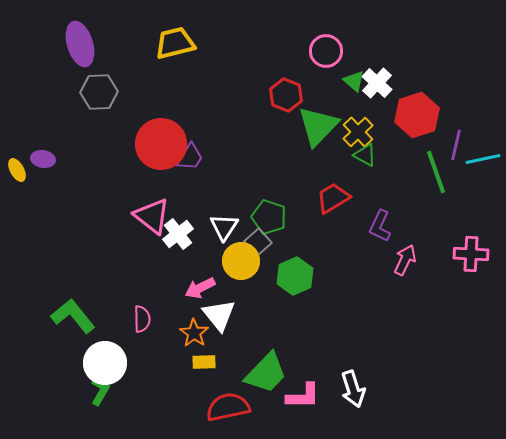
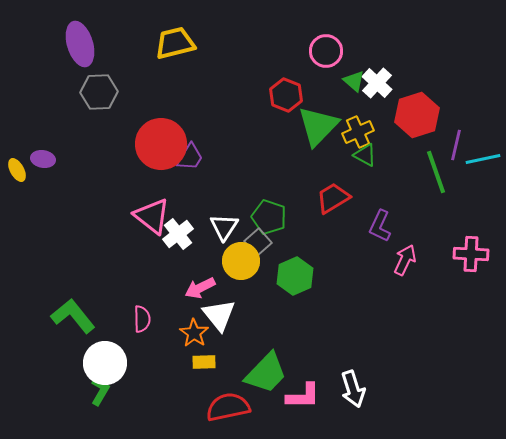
yellow cross at (358, 132): rotated 20 degrees clockwise
